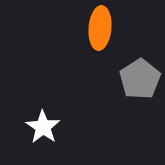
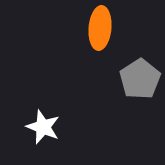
white star: rotated 12 degrees counterclockwise
